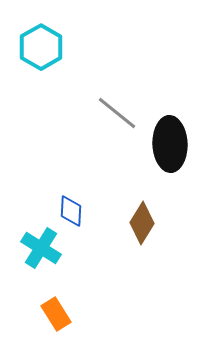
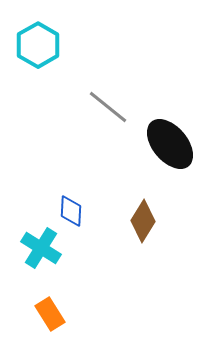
cyan hexagon: moved 3 px left, 2 px up
gray line: moved 9 px left, 6 px up
black ellipse: rotated 38 degrees counterclockwise
brown diamond: moved 1 px right, 2 px up
orange rectangle: moved 6 px left
